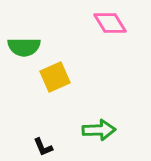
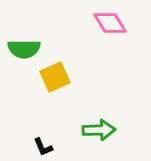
green semicircle: moved 2 px down
